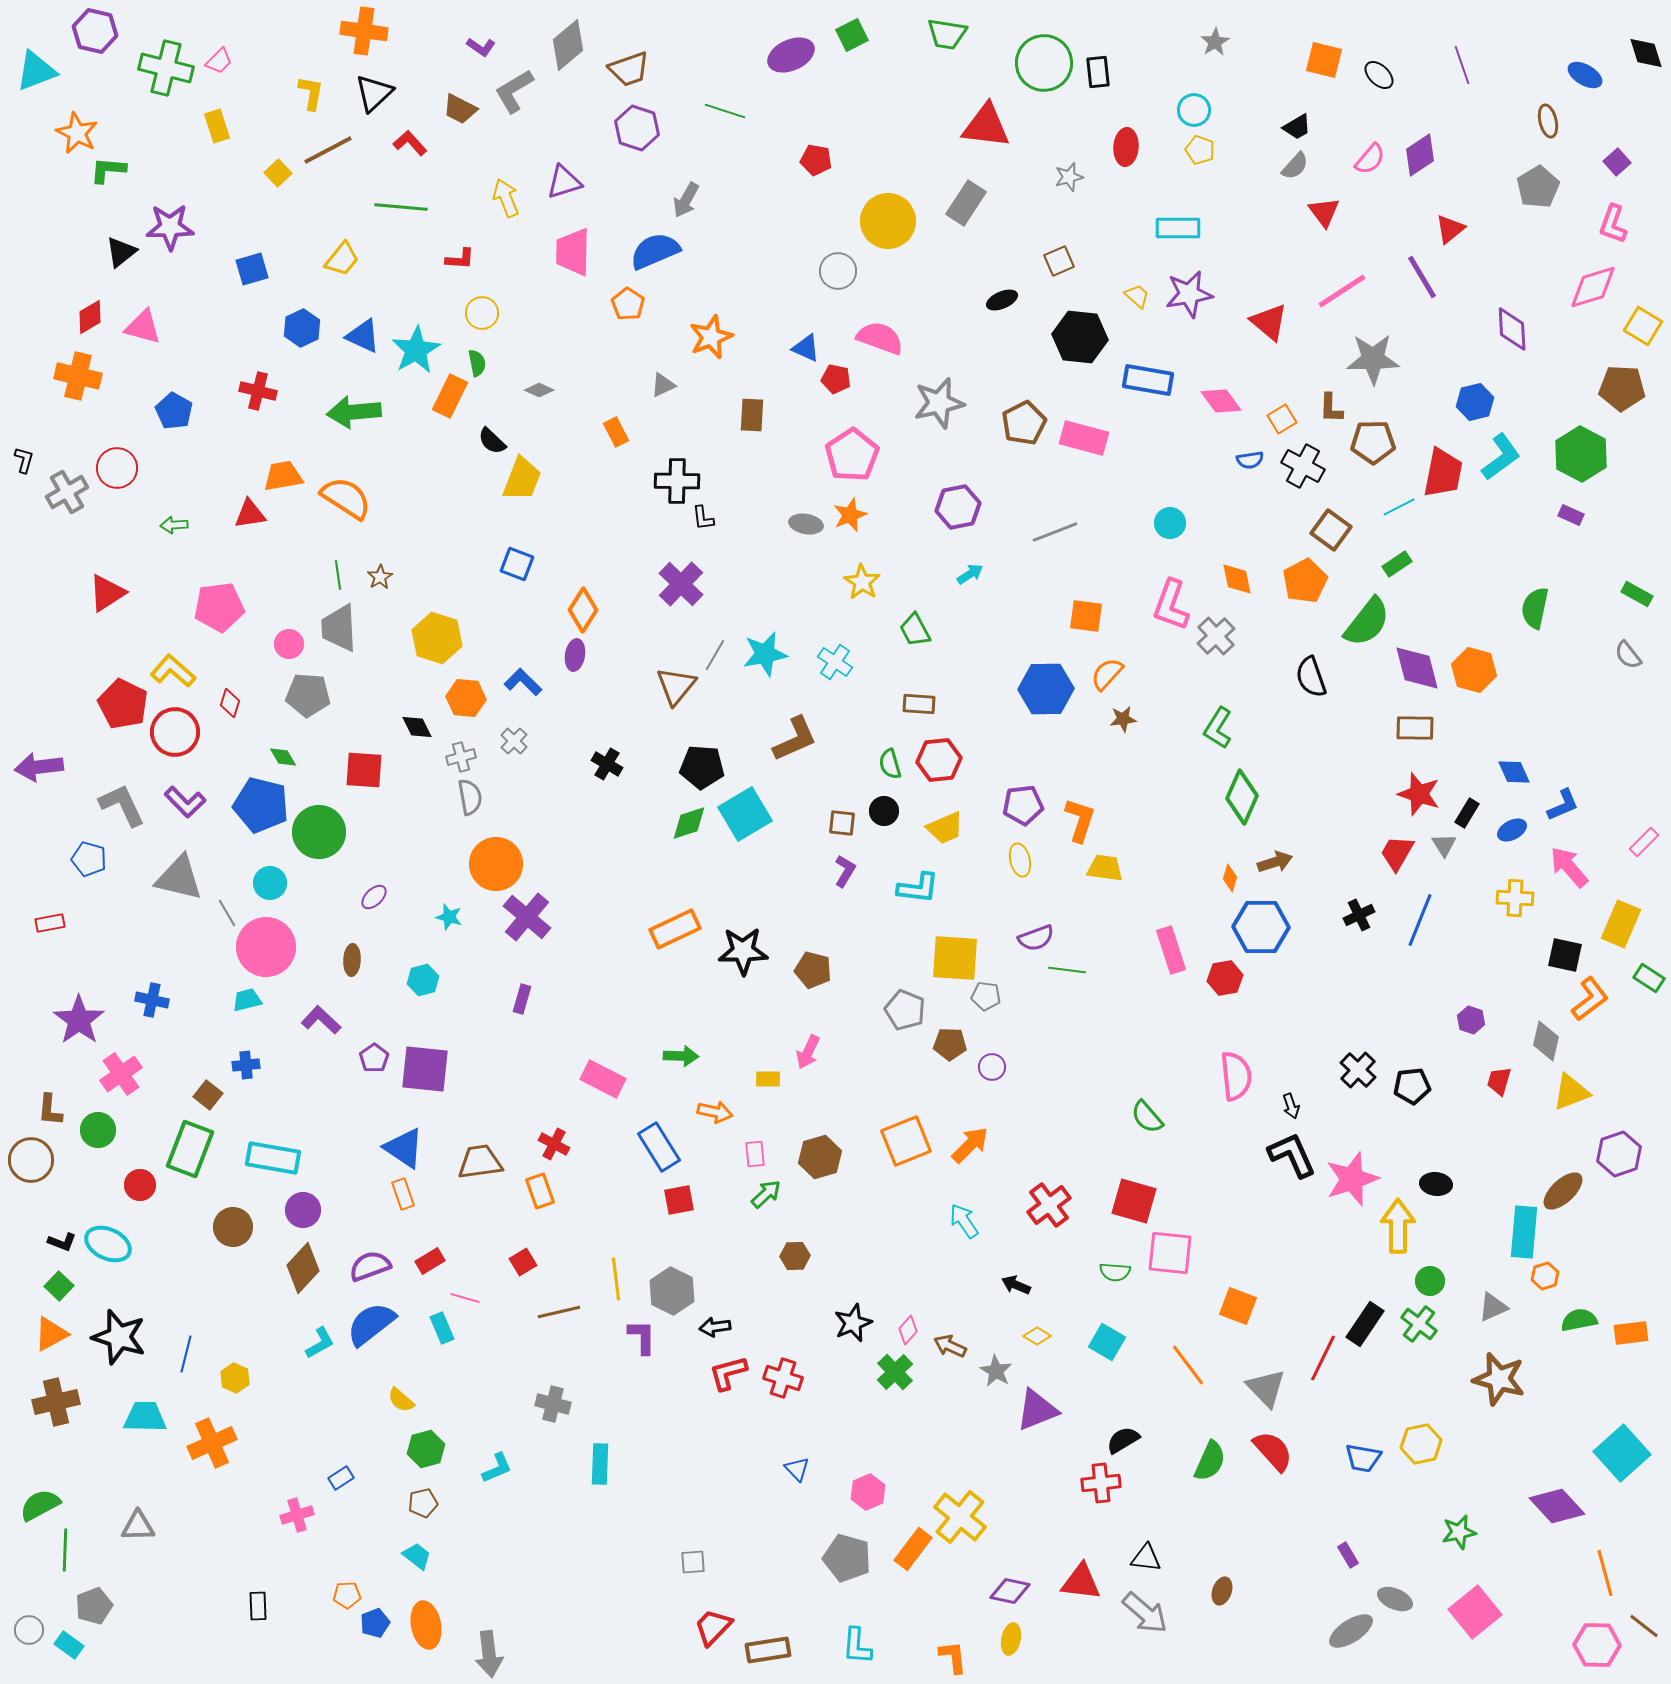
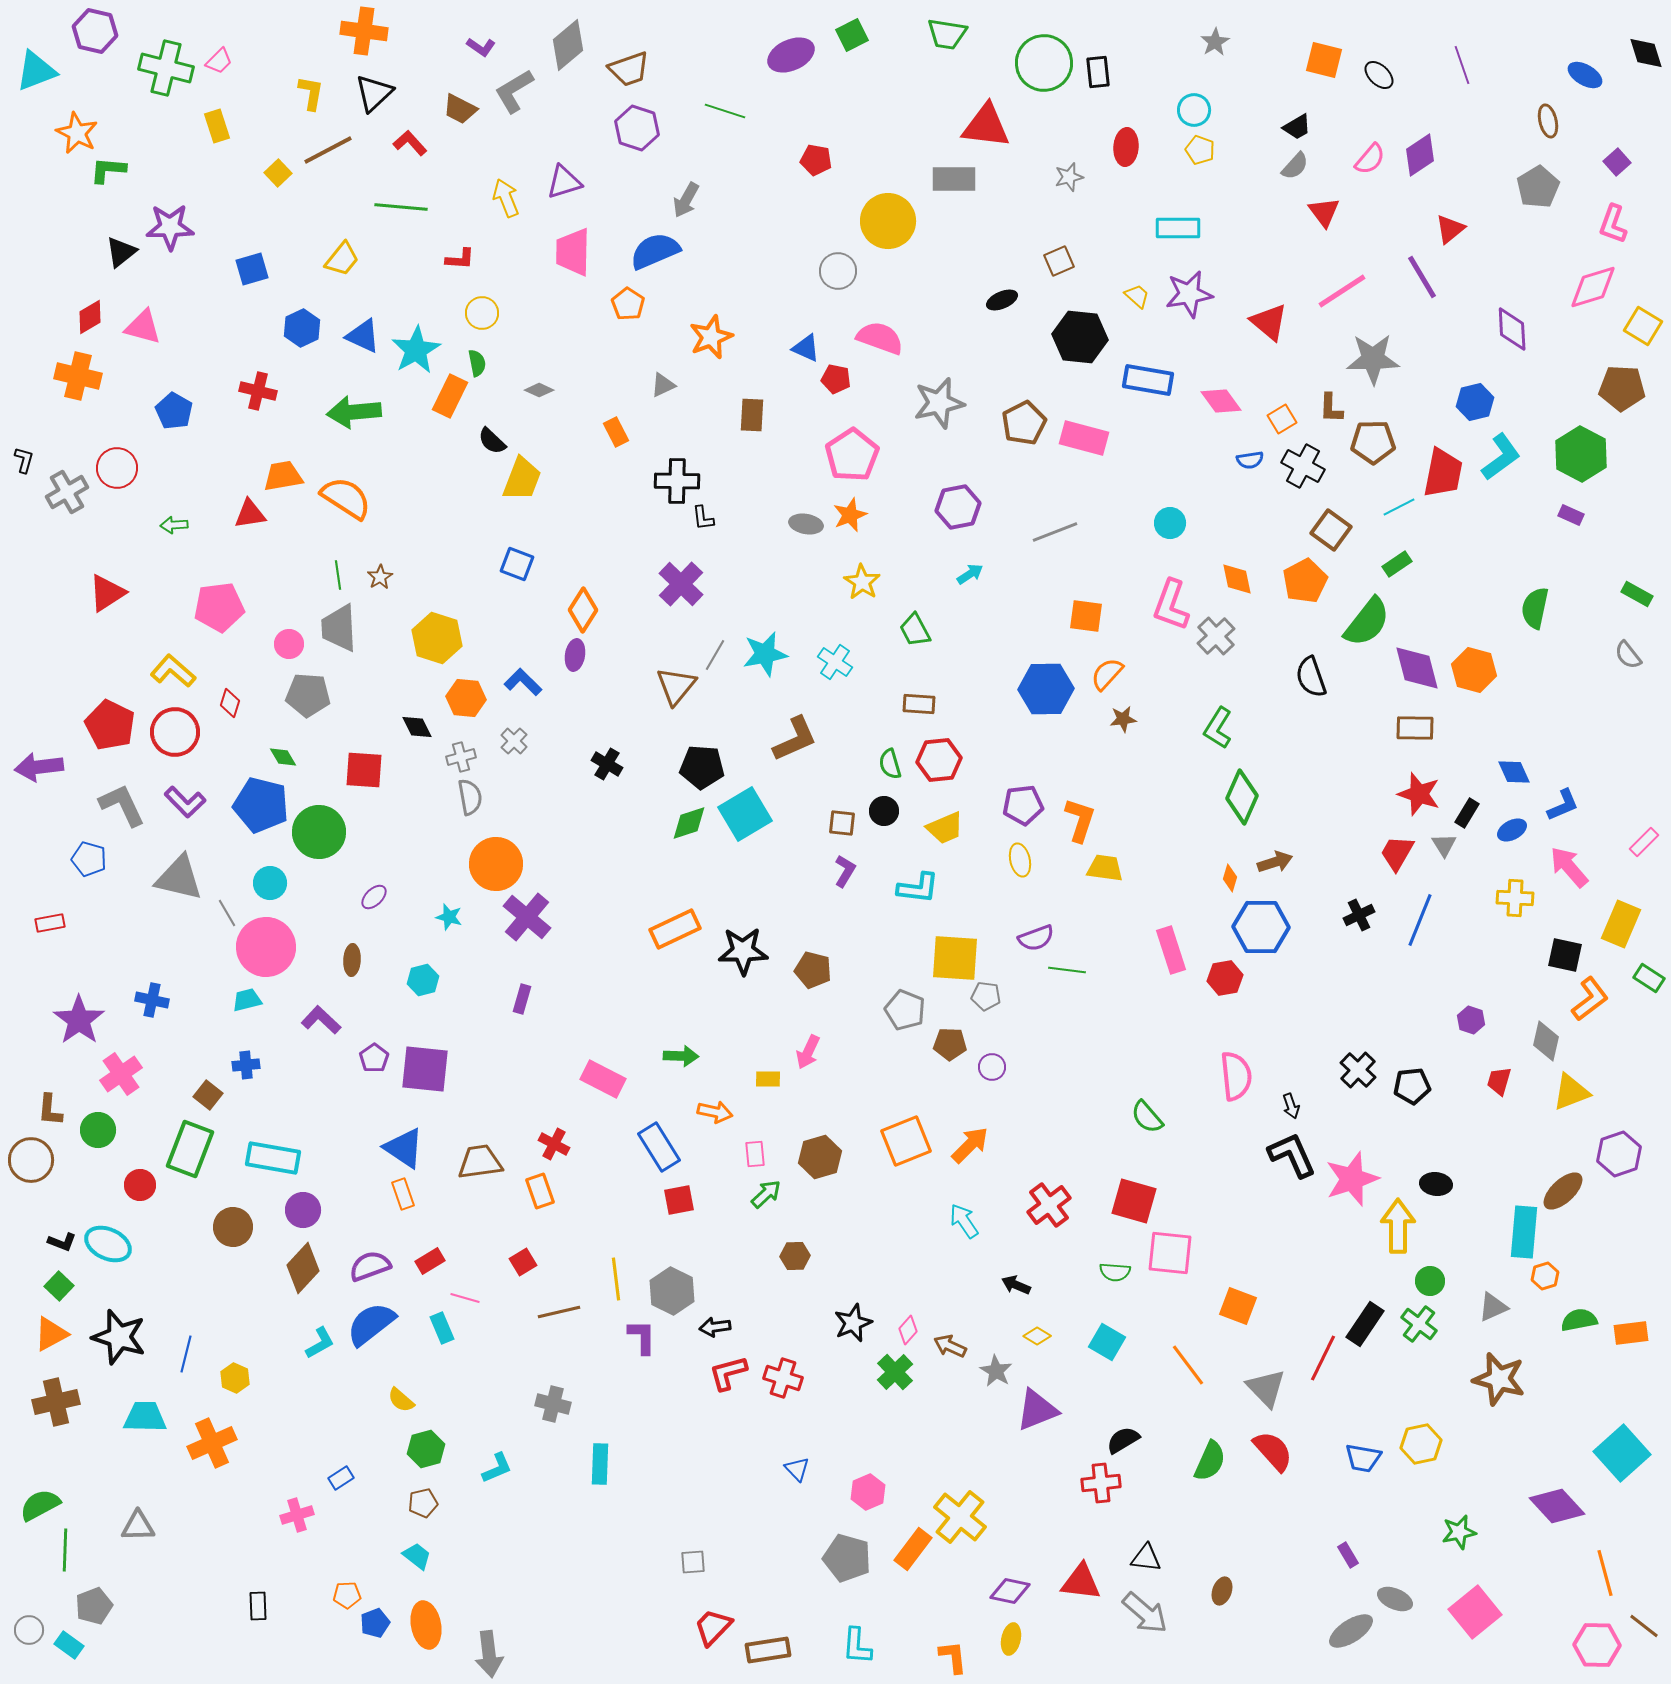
gray rectangle at (966, 203): moved 12 px left, 24 px up; rotated 57 degrees clockwise
red pentagon at (123, 704): moved 13 px left, 21 px down
